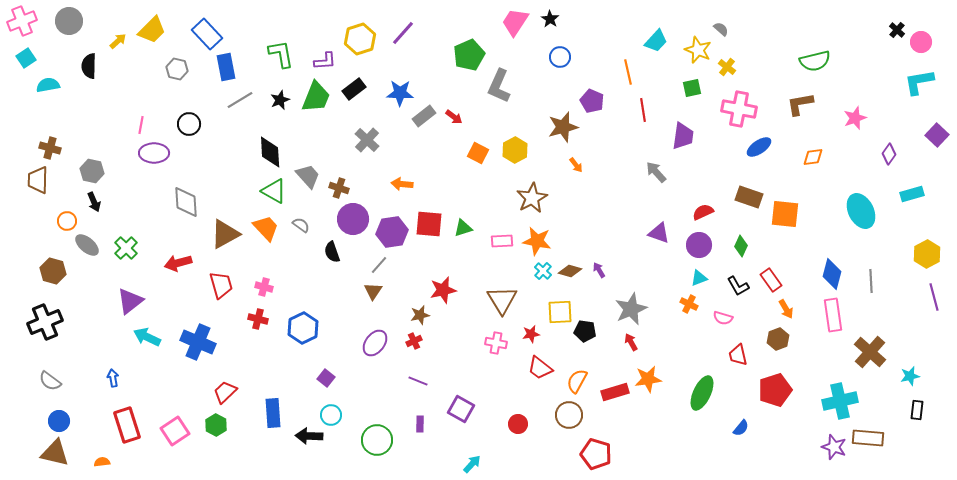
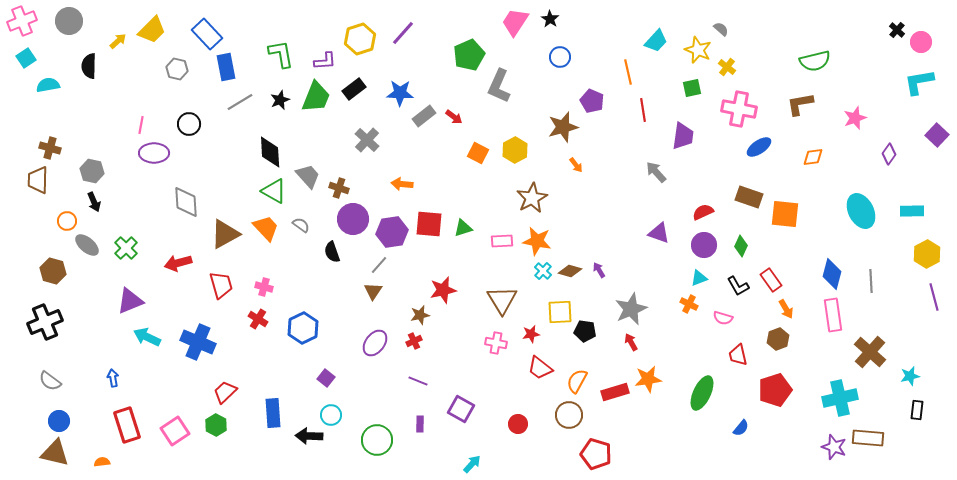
gray line at (240, 100): moved 2 px down
cyan rectangle at (912, 194): moved 17 px down; rotated 15 degrees clockwise
purple circle at (699, 245): moved 5 px right
purple triangle at (130, 301): rotated 16 degrees clockwise
red cross at (258, 319): rotated 18 degrees clockwise
cyan cross at (840, 401): moved 3 px up
